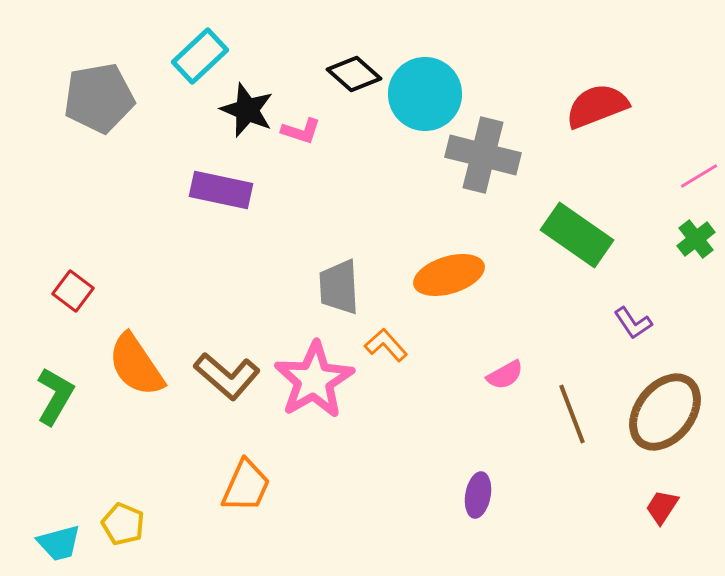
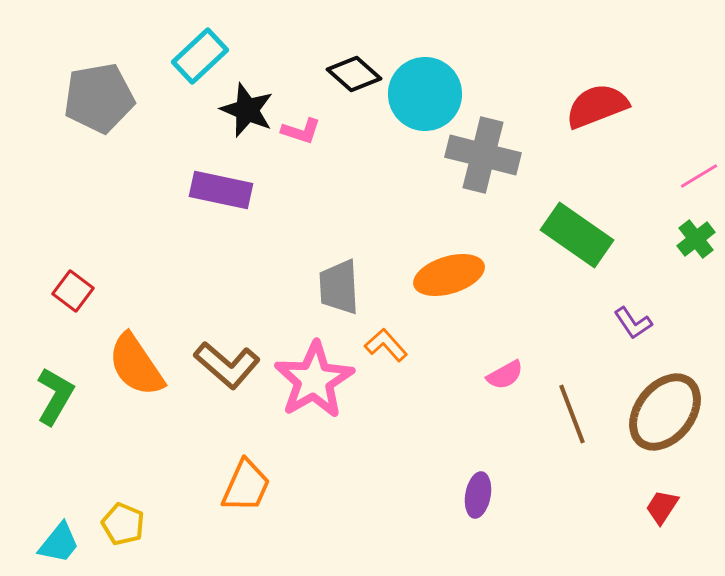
brown L-shape: moved 11 px up
cyan trapezoid: rotated 36 degrees counterclockwise
